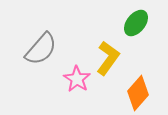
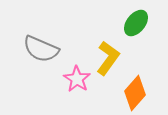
gray semicircle: rotated 72 degrees clockwise
orange diamond: moved 3 px left
